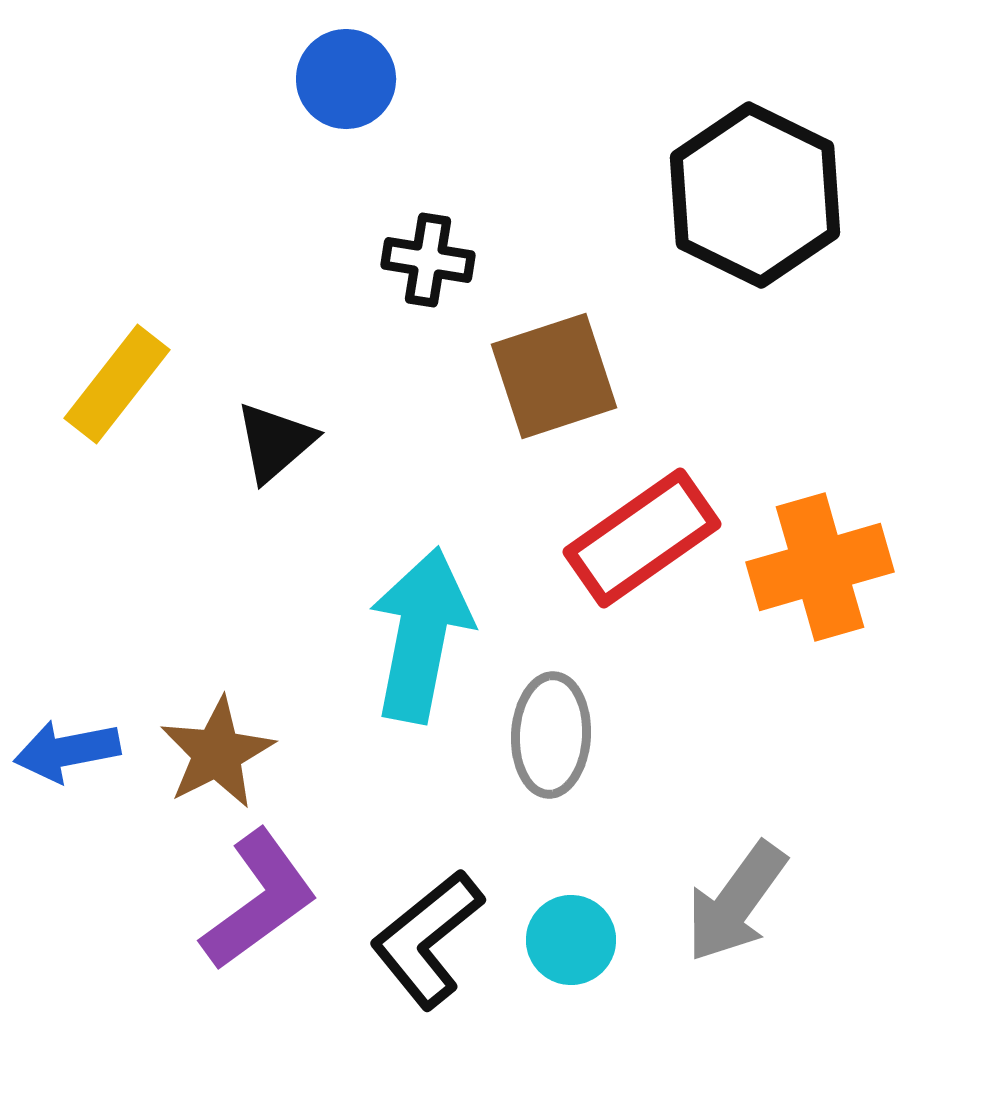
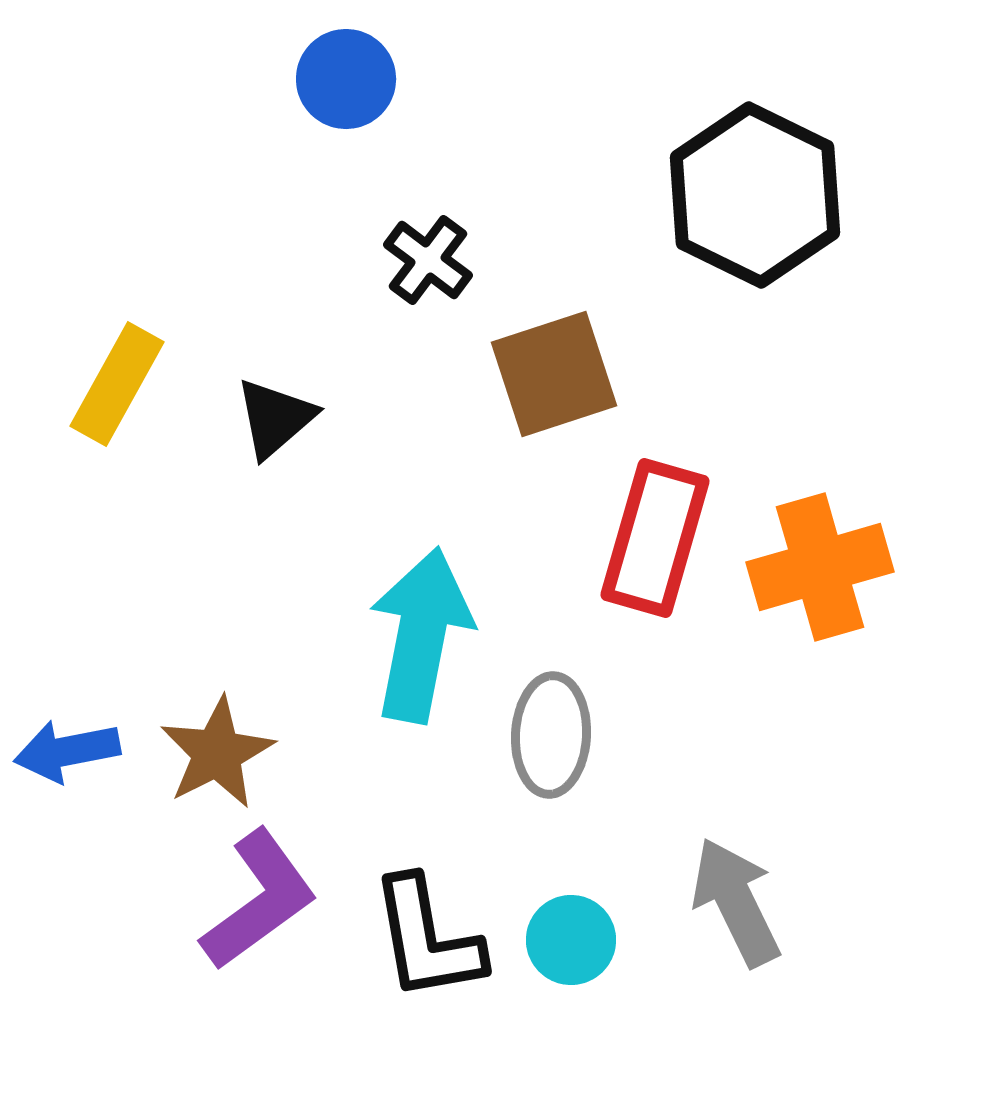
black cross: rotated 28 degrees clockwise
brown square: moved 2 px up
yellow rectangle: rotated 9 degrees counterclockwise
black triangle: moved 24 px up
red rectangle: moved 13 px right; rotated 39 degrees counterclockwise
gray arrow: rotated 118 degrees clockwise
black L-shape: rotated 61 degrees counterclockwise
